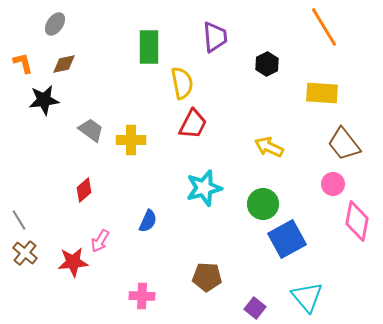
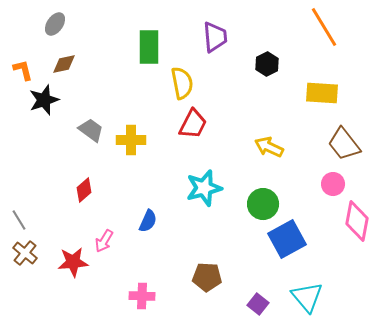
orange L-shape: moved 7 px down
black star: rotated 12 degrees counterclockwise
pink arrow: moved 4 px right
purple square: moved 3 px right, 4 px up
